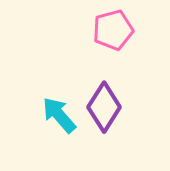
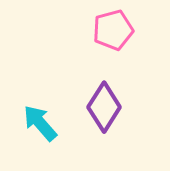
cyan arrow: moved 19 px left, 8 px down
